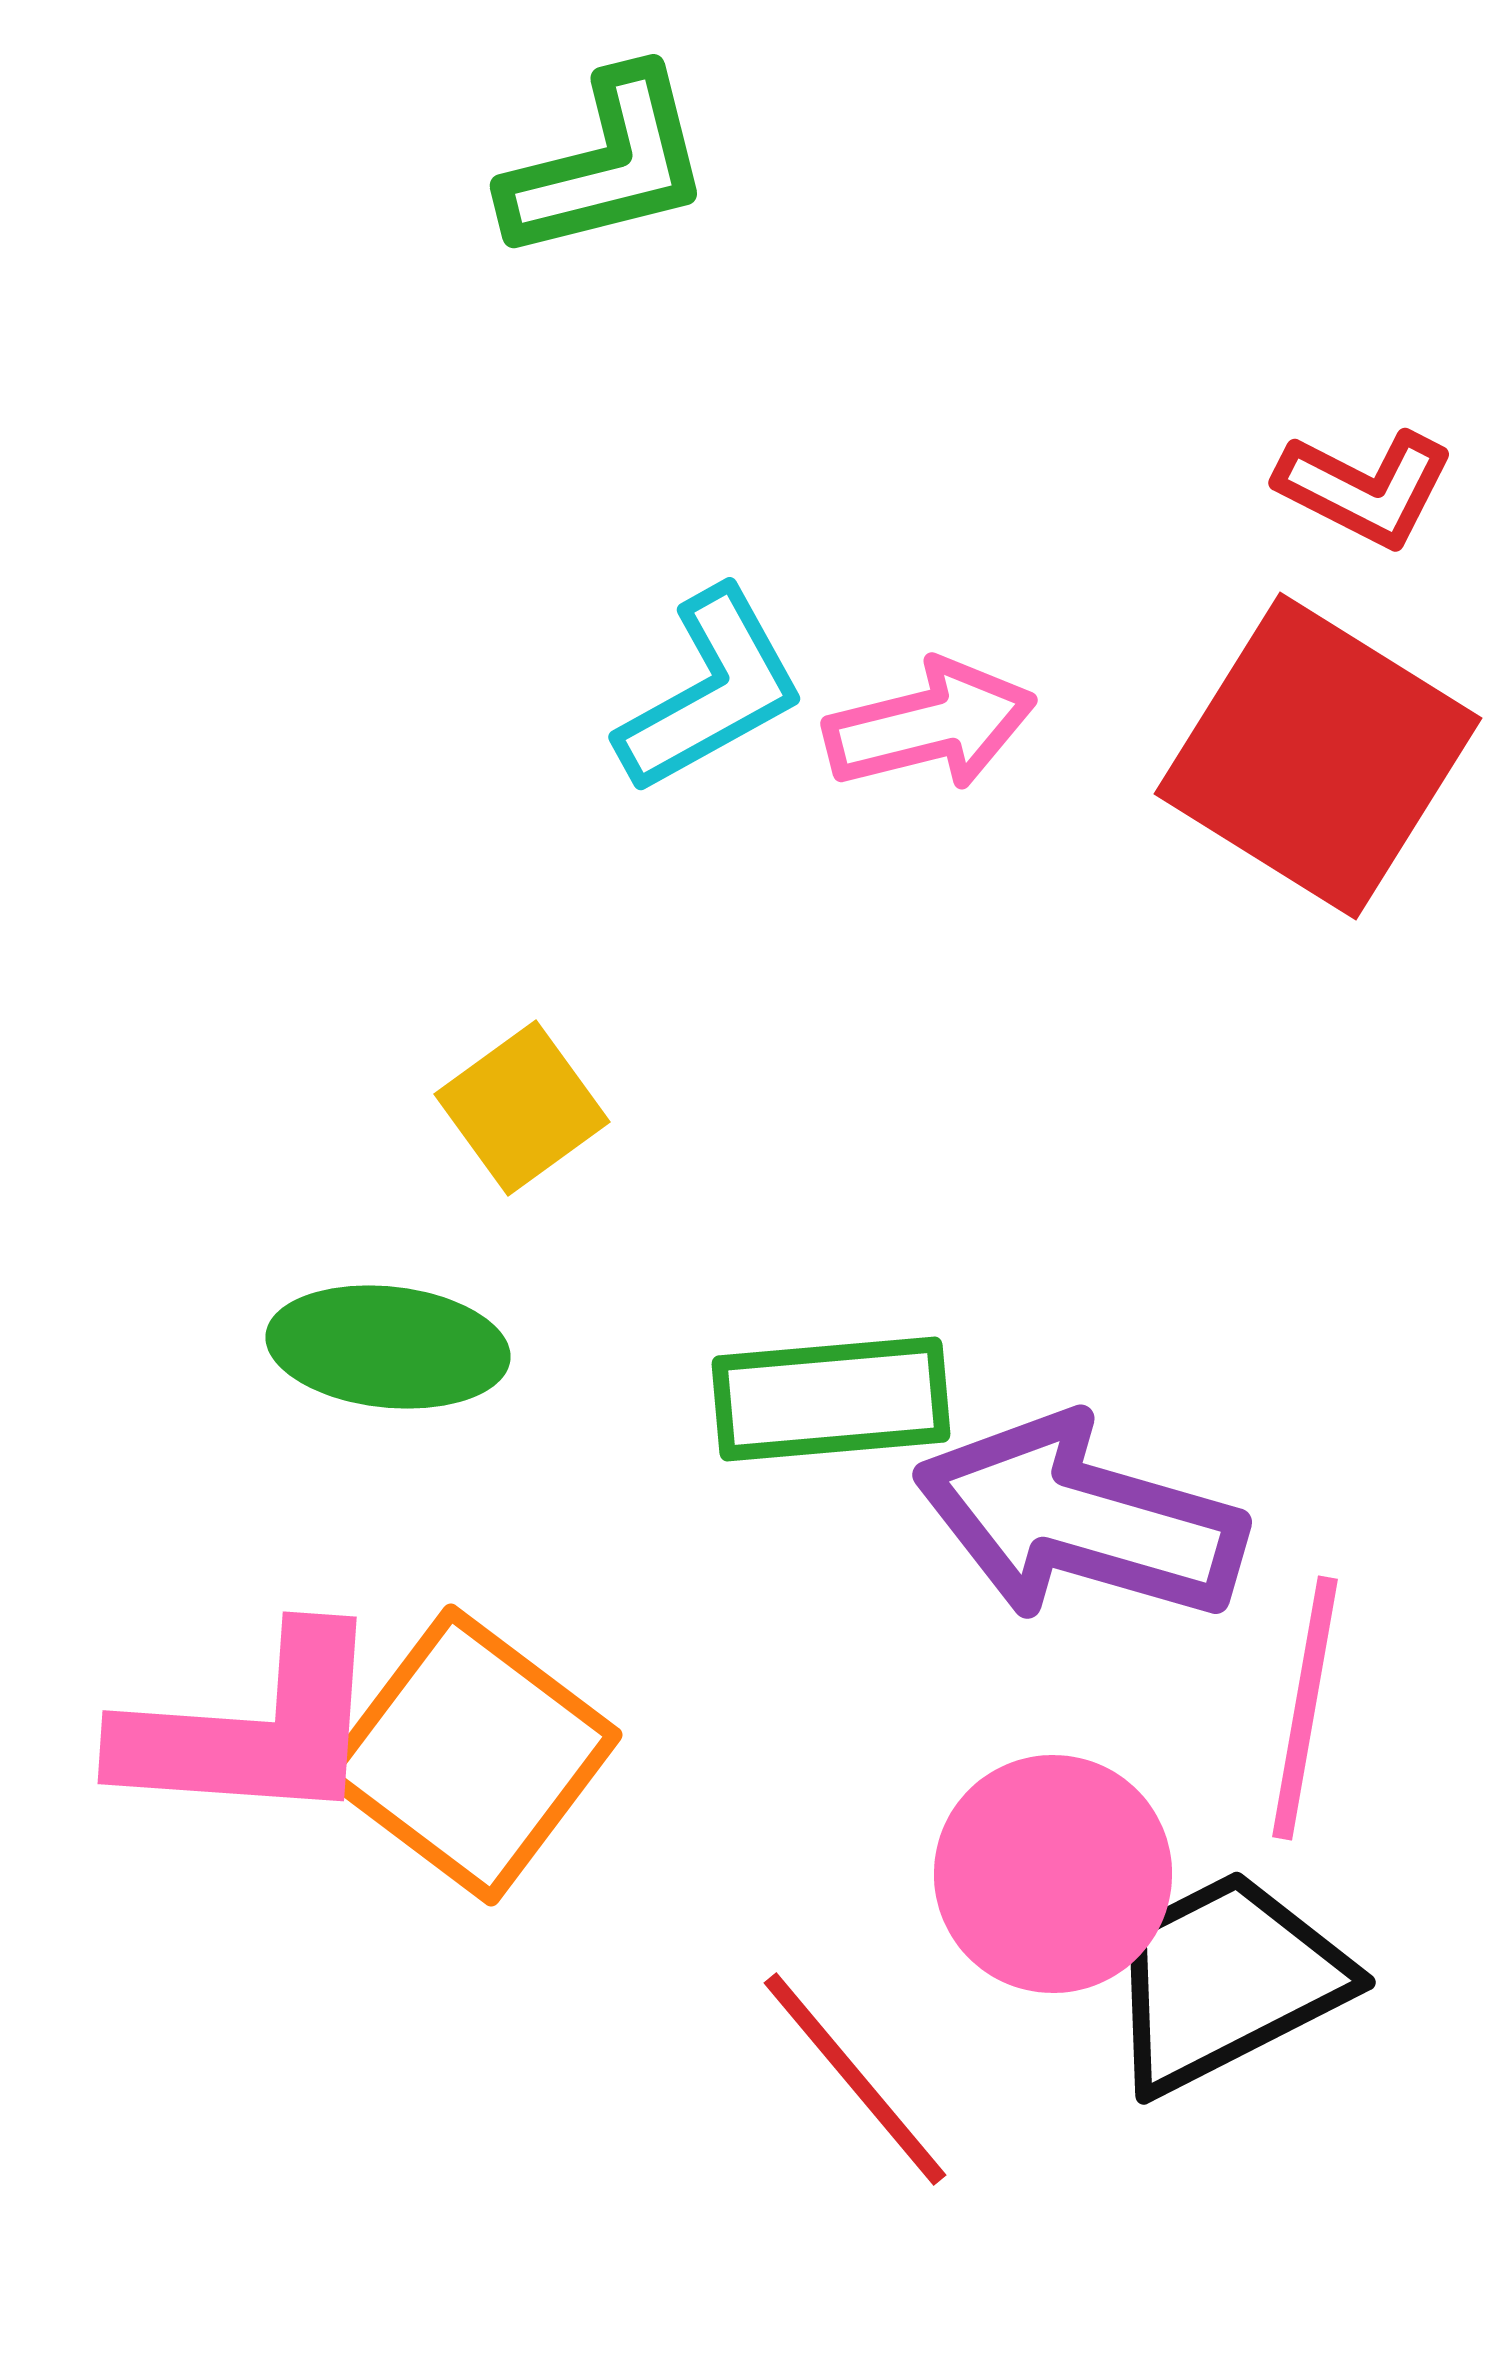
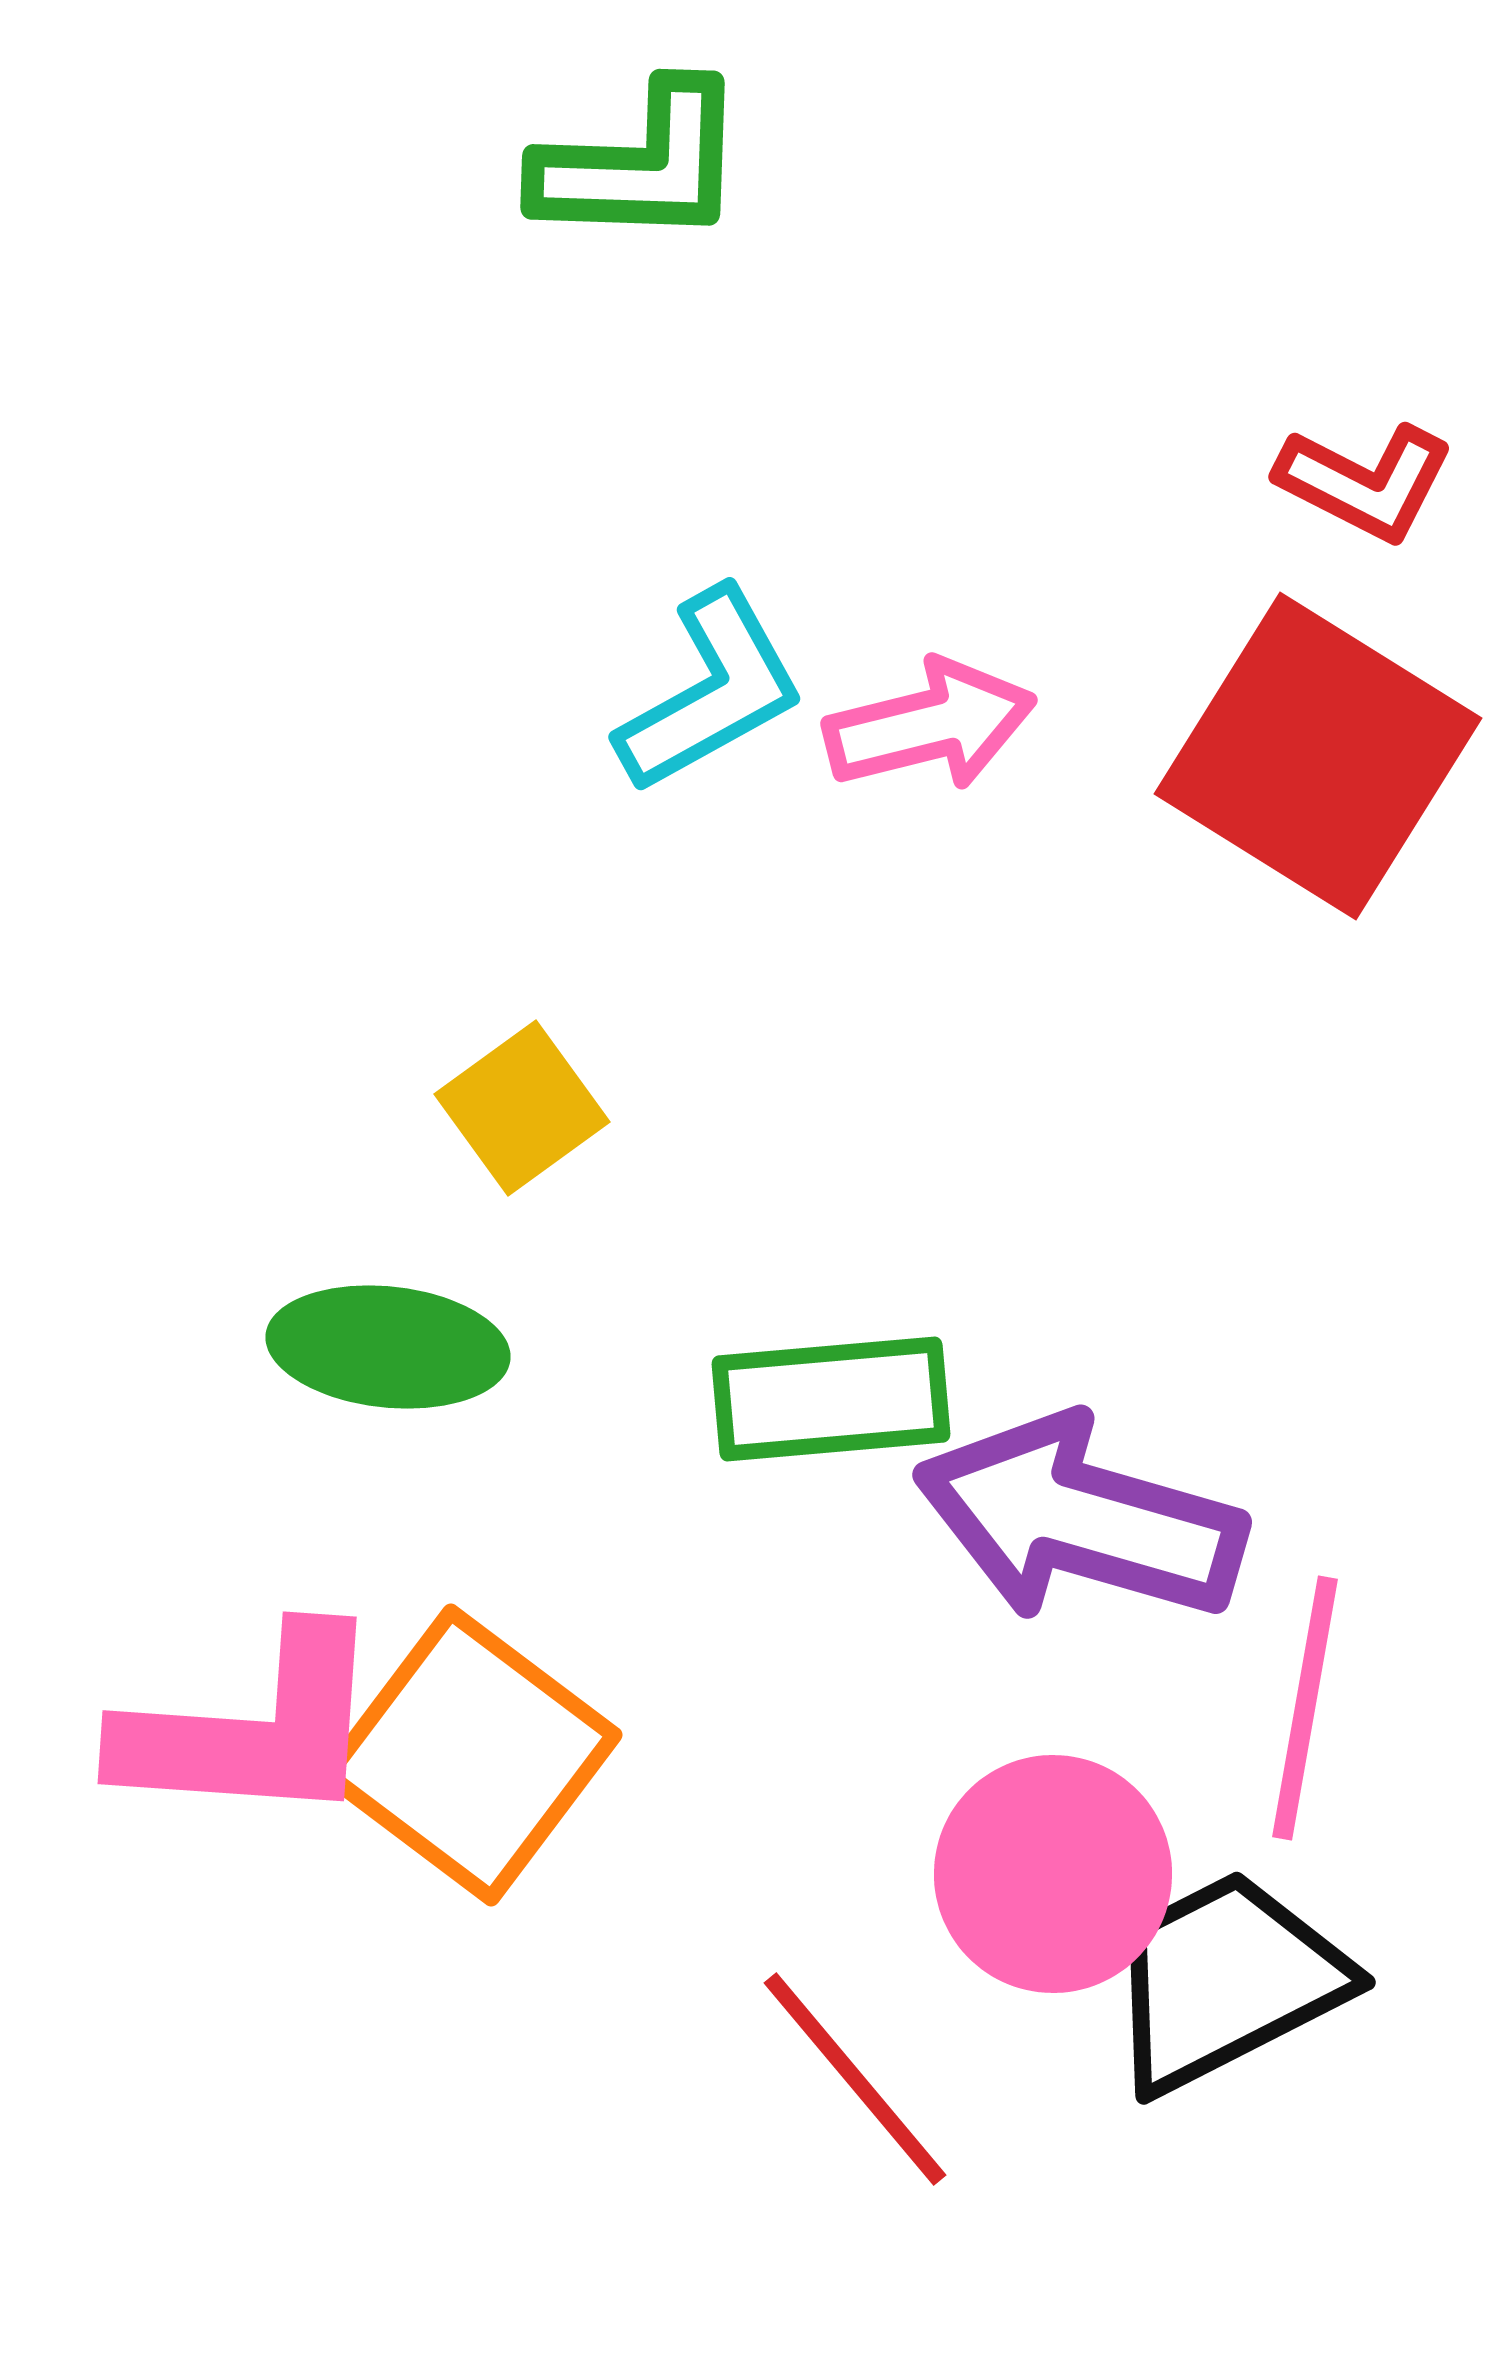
green L-shape: moved 34 px right; rotated 16 degrees clockwise
red L-shape: moved 6 px up
